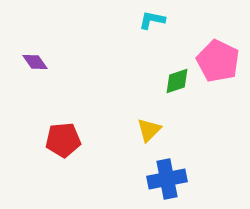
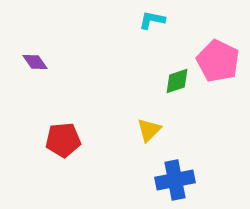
blue cross: moved 8 px right, 1 px down
